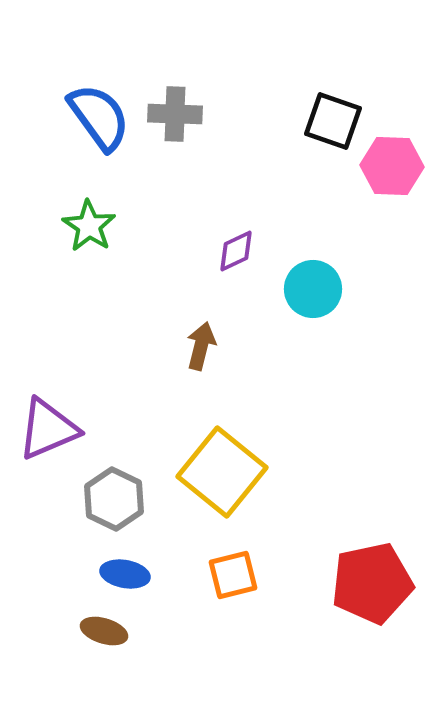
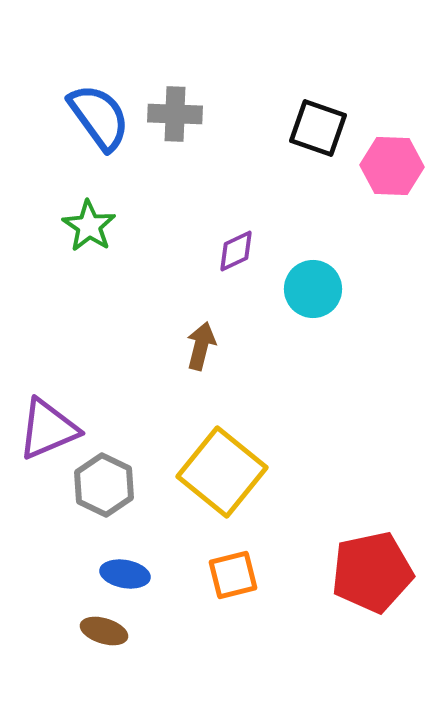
black square: moved 15 px left, 7 px down
gray hexagon: moved 10 px left, 14 px up
red pentagon: moved 11 px up
